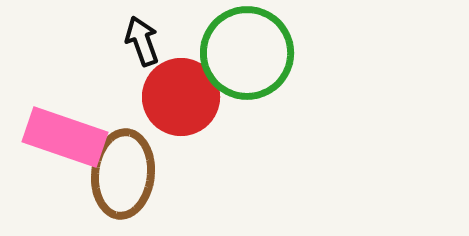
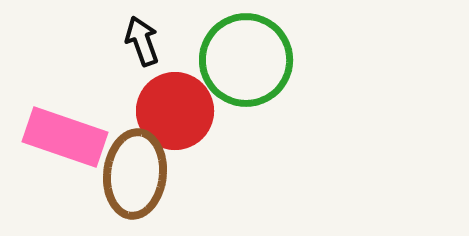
green circle: moved 1 px left, 7 px down
red circle: moved 6 px left, 14 px down
brown ellipse: moved 12 px right
